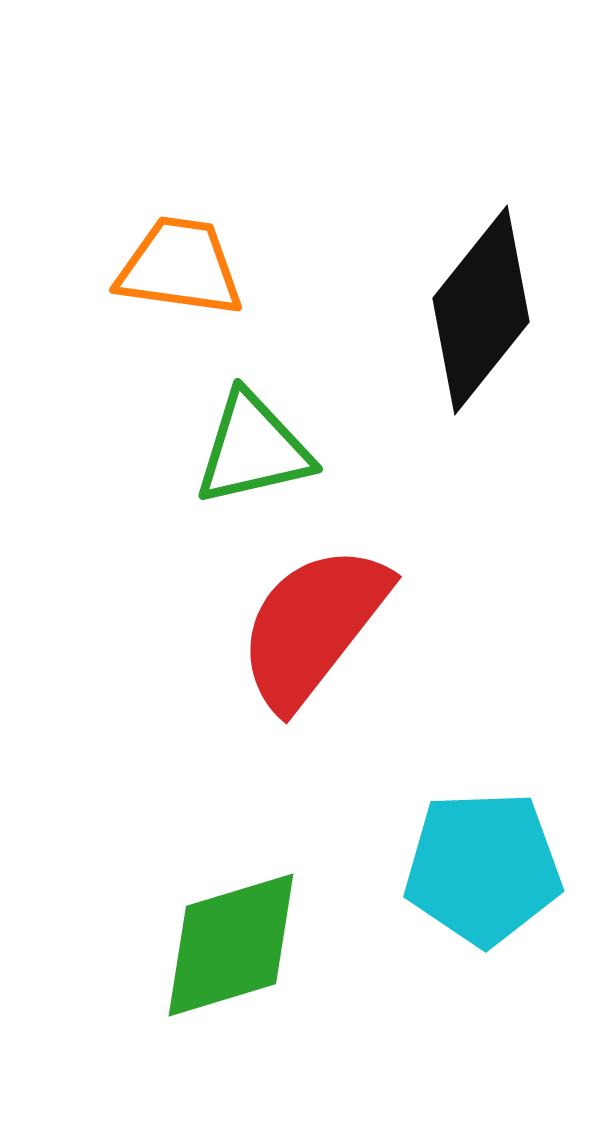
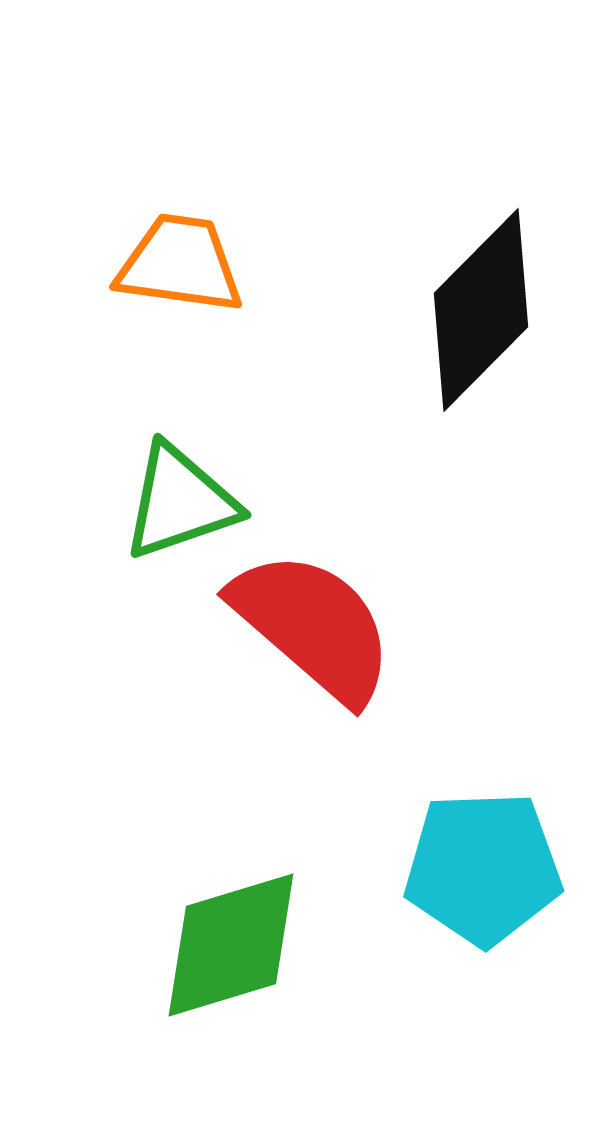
orange trapezoid: moved 3 px up
black diamond: rotated 6 degrees clockwise
green triangle: moved 73 px left, 53 px down; rotated 6 degrees counterclockwise
red semicircle: rotated 93 degrees clockwise
